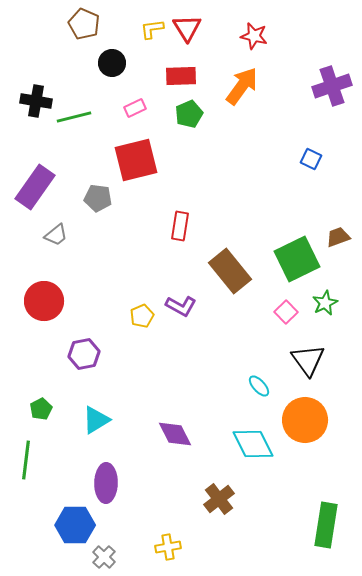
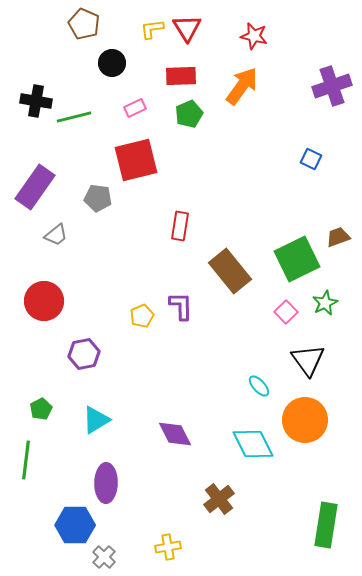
purple L-shape at (181, 306): rotated 120 degrees counterclockwise
